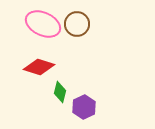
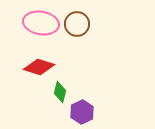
pink ellipse: moved 2 px left, 1 px up; rotated 16 degrees counterclockwise
purple hexagon: moved 2 px left, 5 px down
